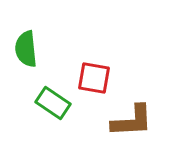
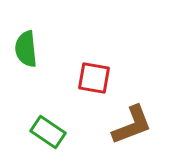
green rectangle: moved 5 px left, 29 px down
brown L-shape: moved 4 px down; rotated 18 degrees counterclockwise
